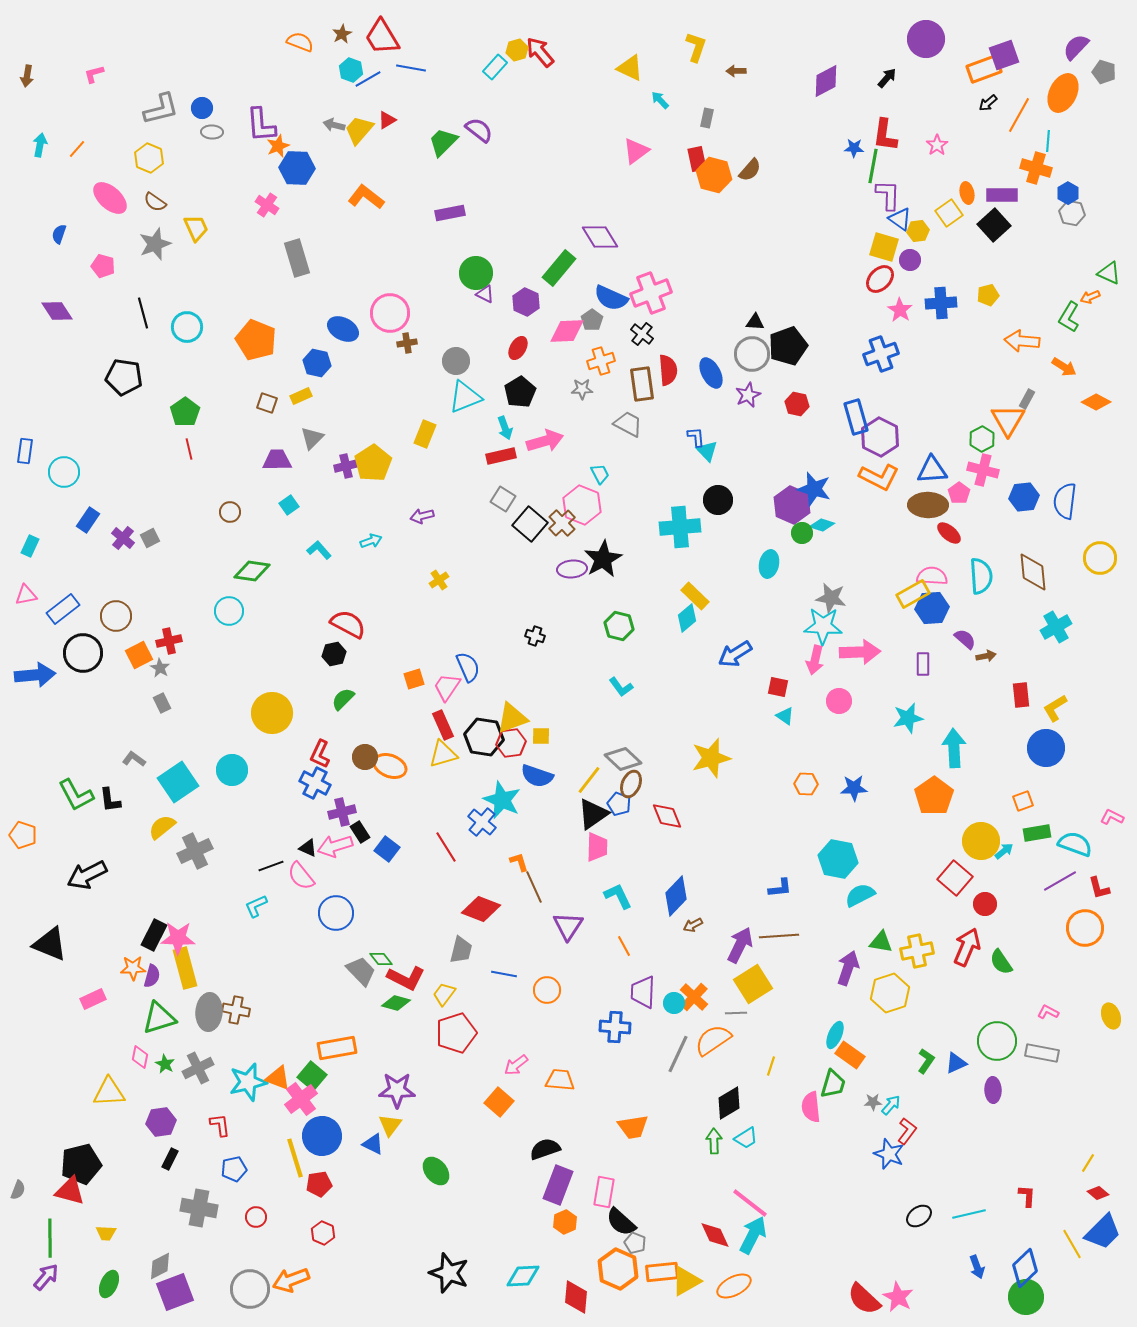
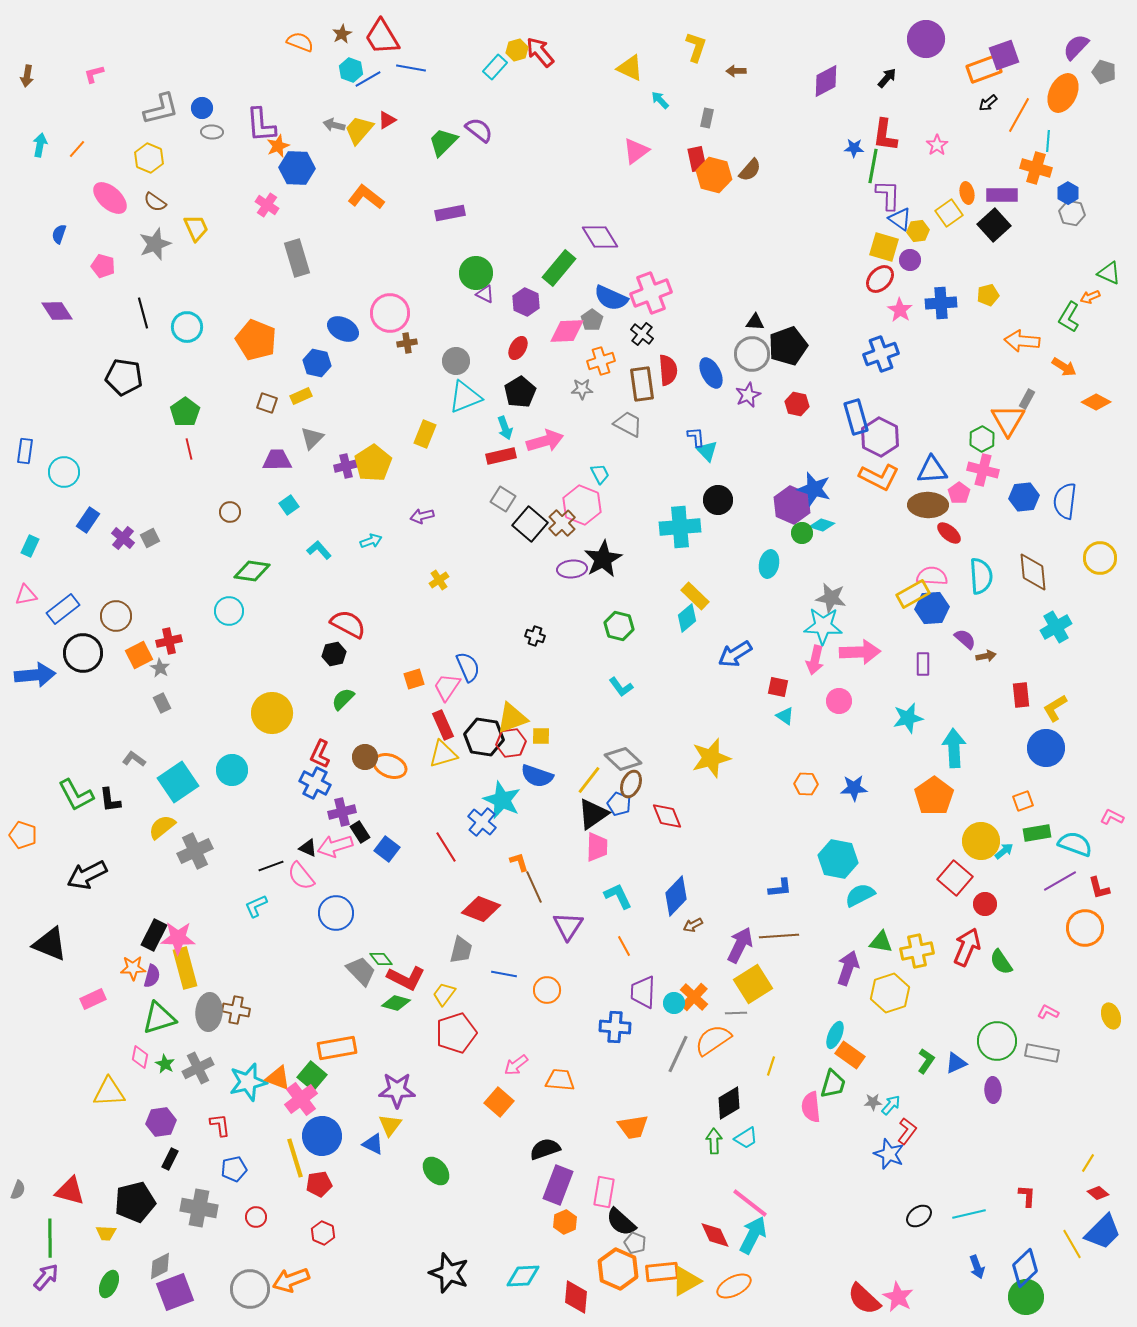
black pentagon at (81, 1164): moved 54 px right, 38 px down
